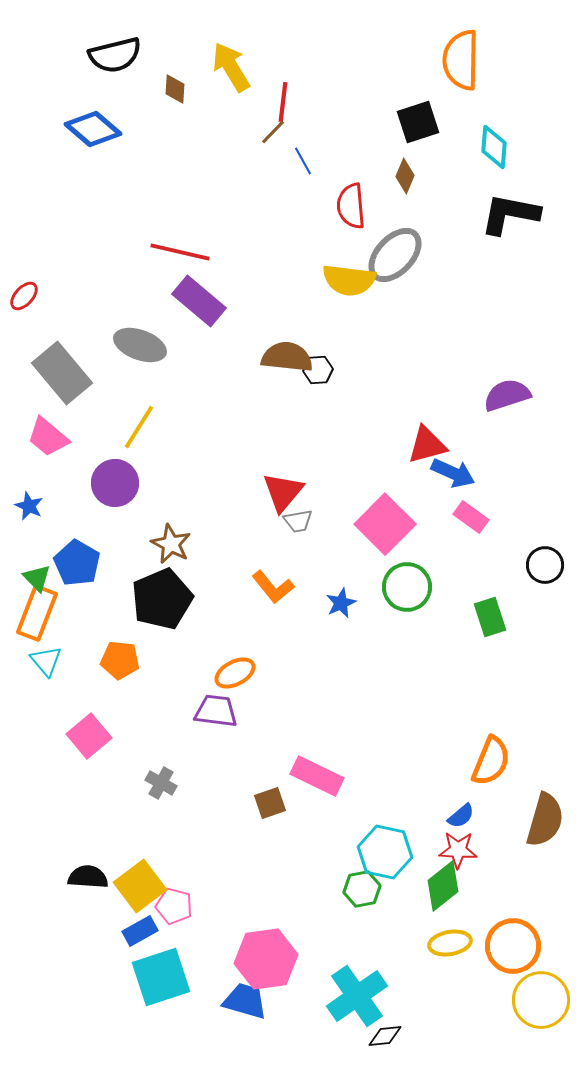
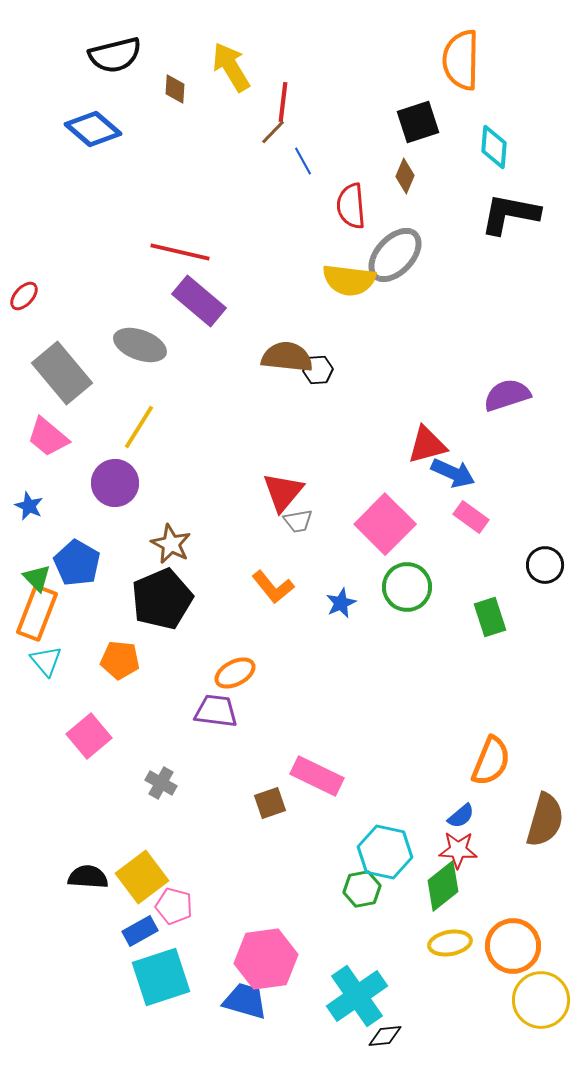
yellow square at (140, 886): moved 2 px right, 9 px up
